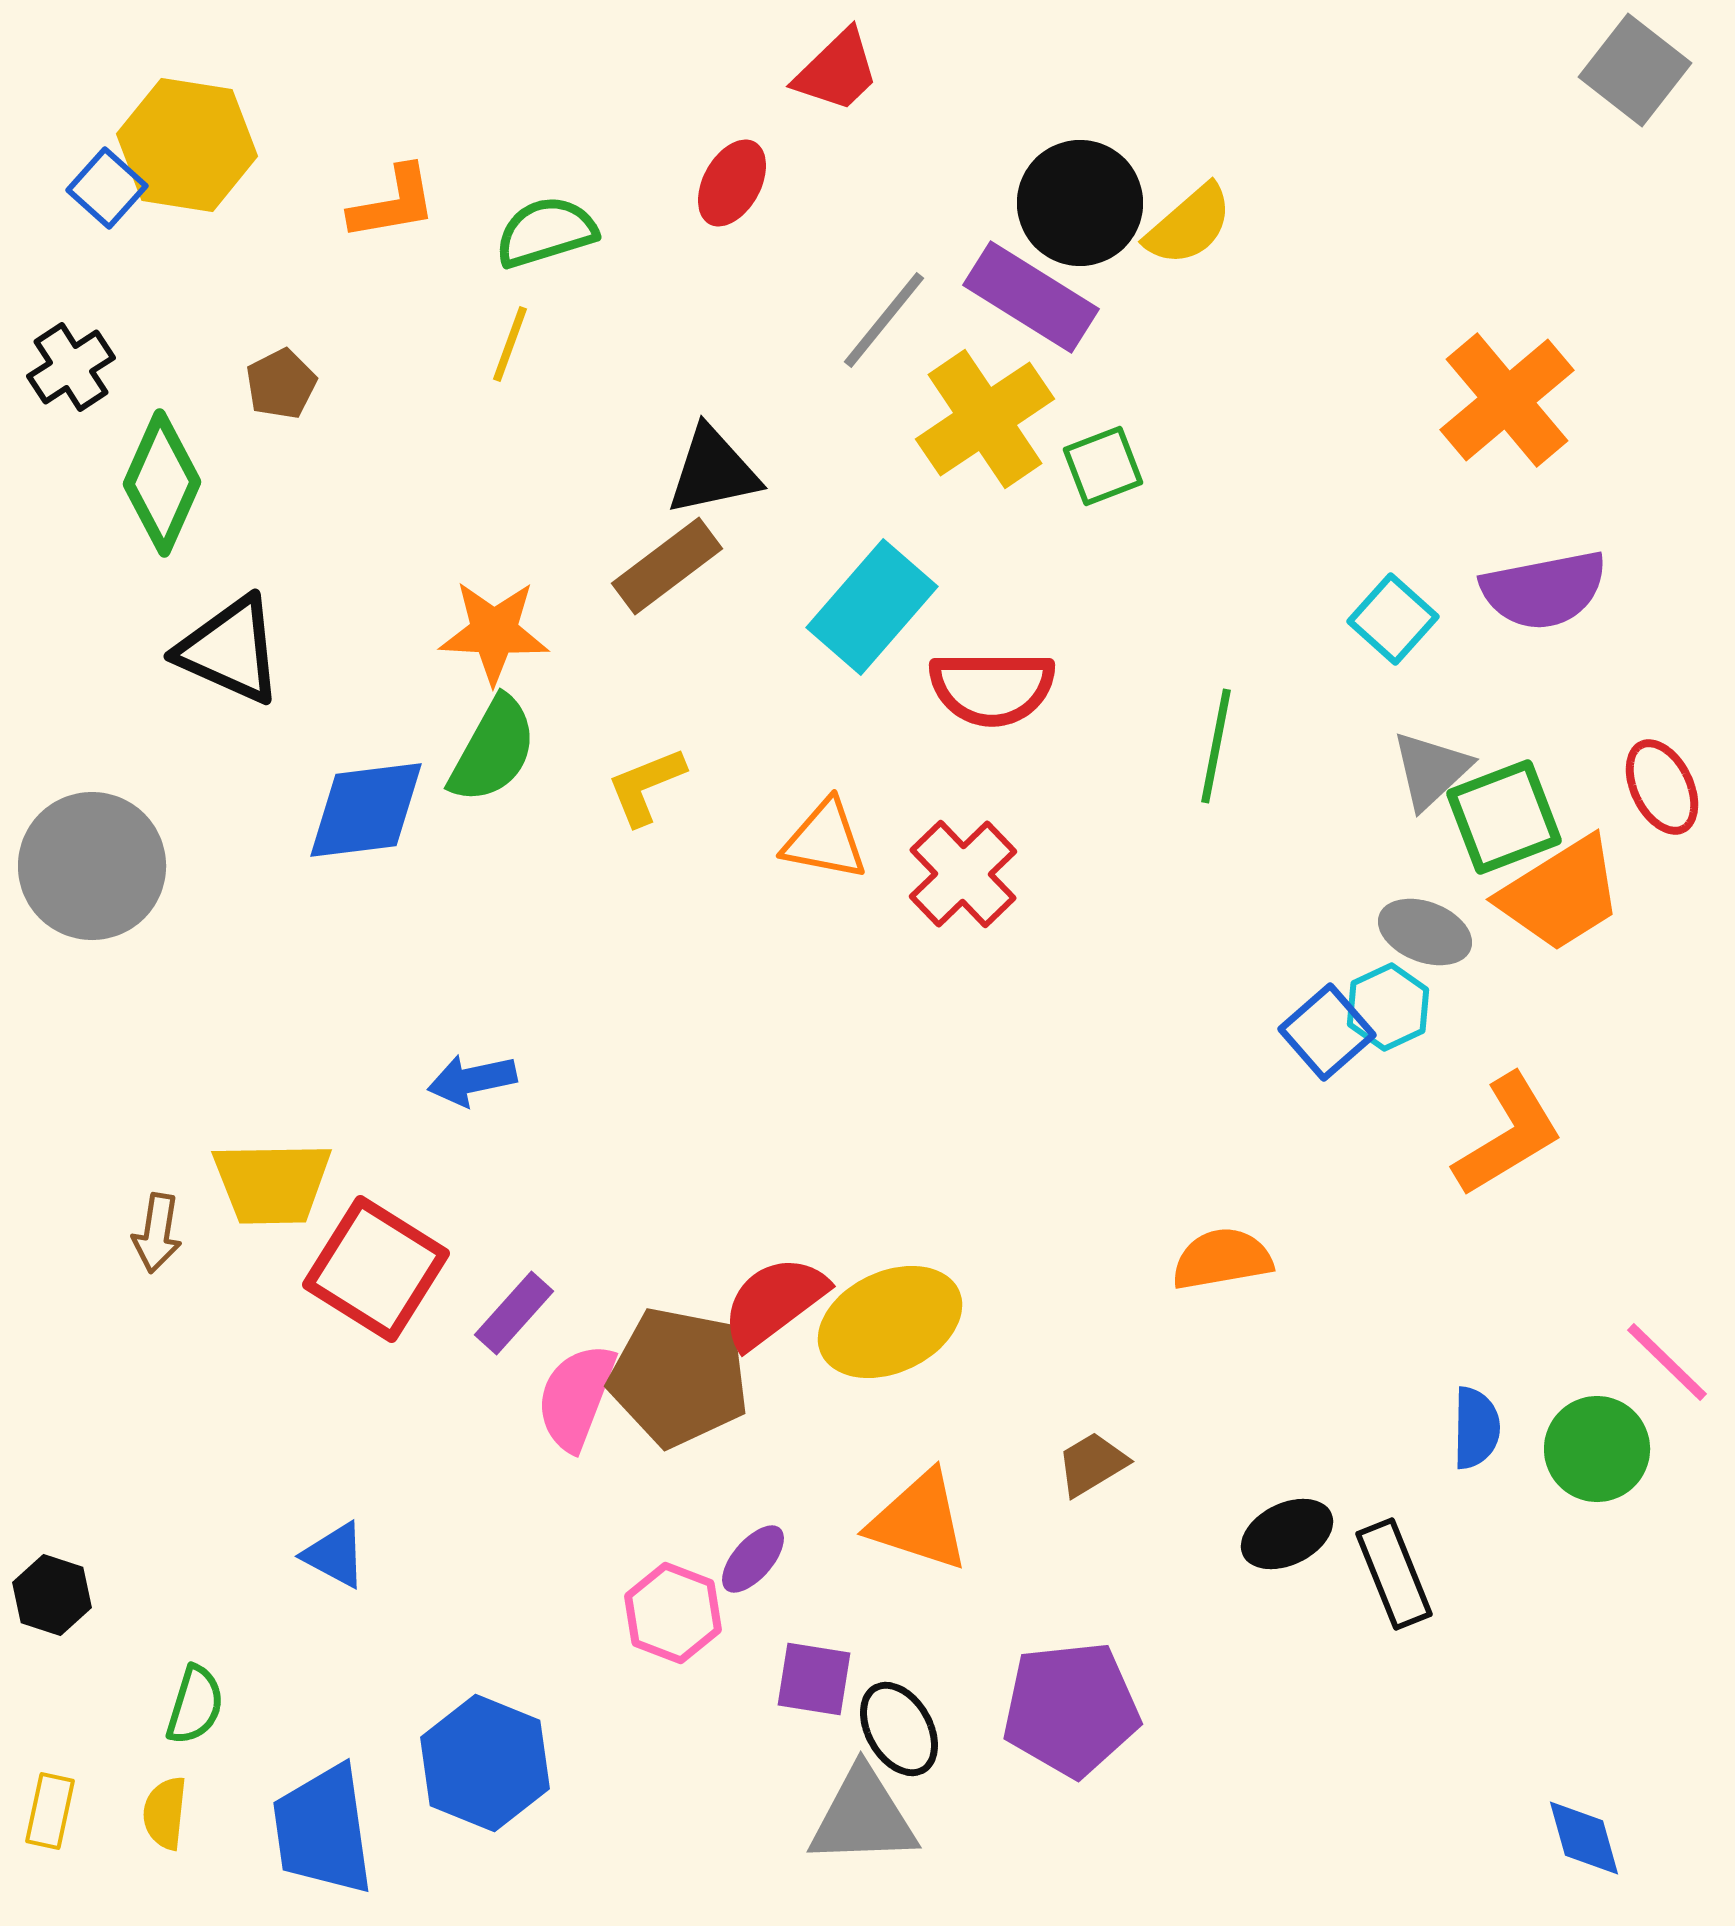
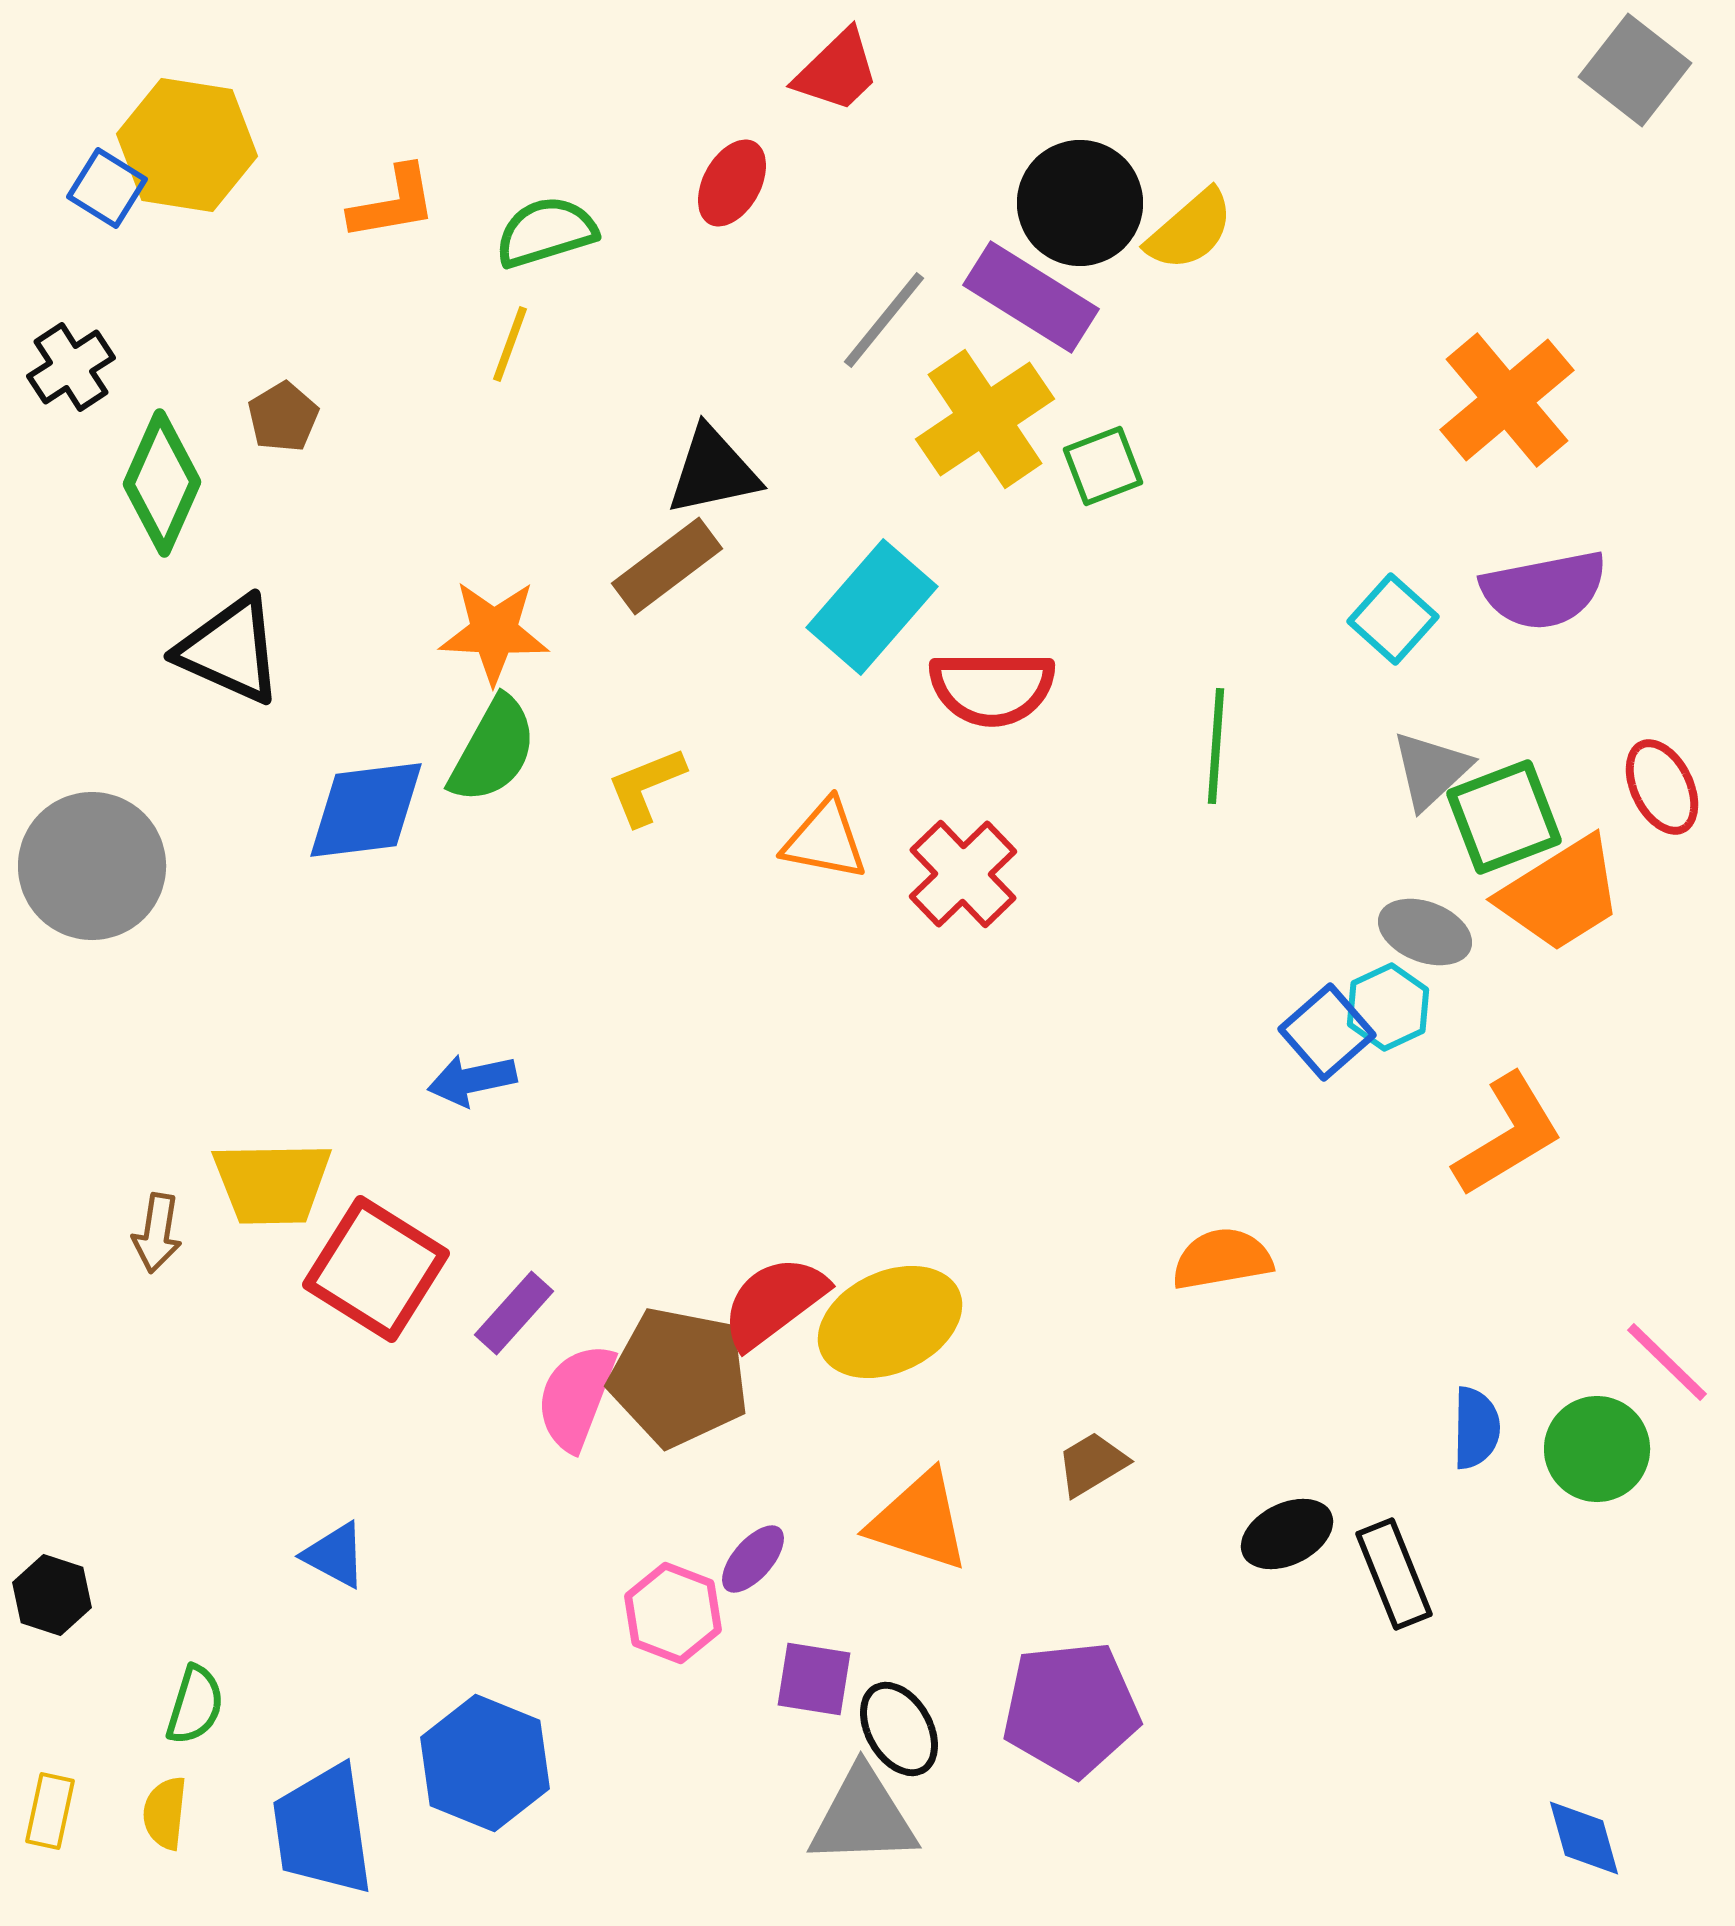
blue square at (107, 188): rotated 10 degrees counterclockwise
yellow semicircle at (1189, 225): moved 1 px right, 5 px down
brown pentagon at (281, 384): moved 2 px right, 33 px down; rotated 4 degrees counterclockwise
green line at (1216, 746): rotated 7 degrees counterclockwise
